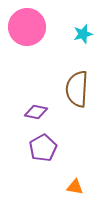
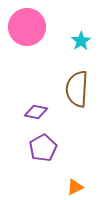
cyan star: moved 2 px left, 7 px down; rotated 18 degrees counterclockwise
orange triangle: rotated 36 degrees counterclockwise
